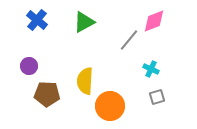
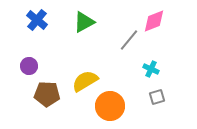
yellow semicircle: rotated 56 degrees clockwise
